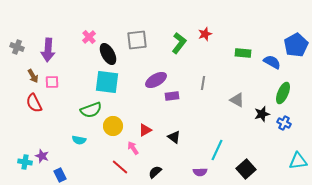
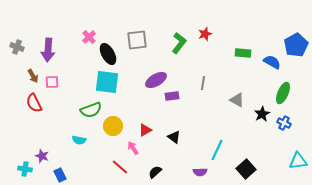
black star: rotated 14 degrees counterclockwise
cyan cross: moved 7 px down
